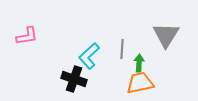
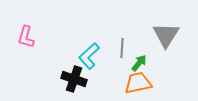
pink L-shape: moved 1 px left, 1 px down; rotated 115 degrees clockwise
gray line: moved 1 px up
green arrow: rotated 36 degrees clockwise
orange trapezoid: moved 2 px left
